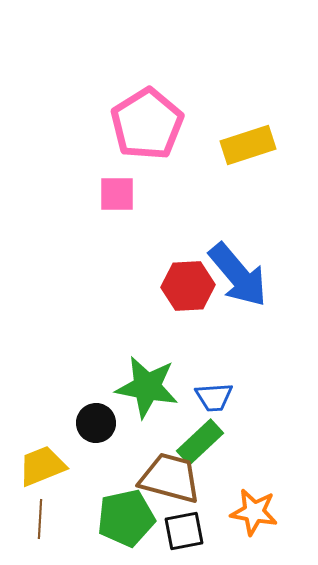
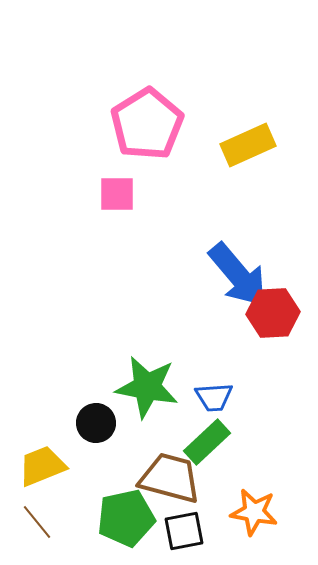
yellow rectangle: rotated 6 degrees counterclockwise
red hexagon: moved 85 px right, 27 px down
green rectangle: moved 7 px right
brown line: moved 3 px left, 3 px down; rotated 42 degrees counterclockwise
